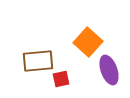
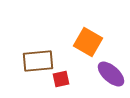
orange square: rotated 12 degrees counterclockwise
purple ellipse: moved 2 px right, 4 px down; rotated 28 degrees counterclockwise
